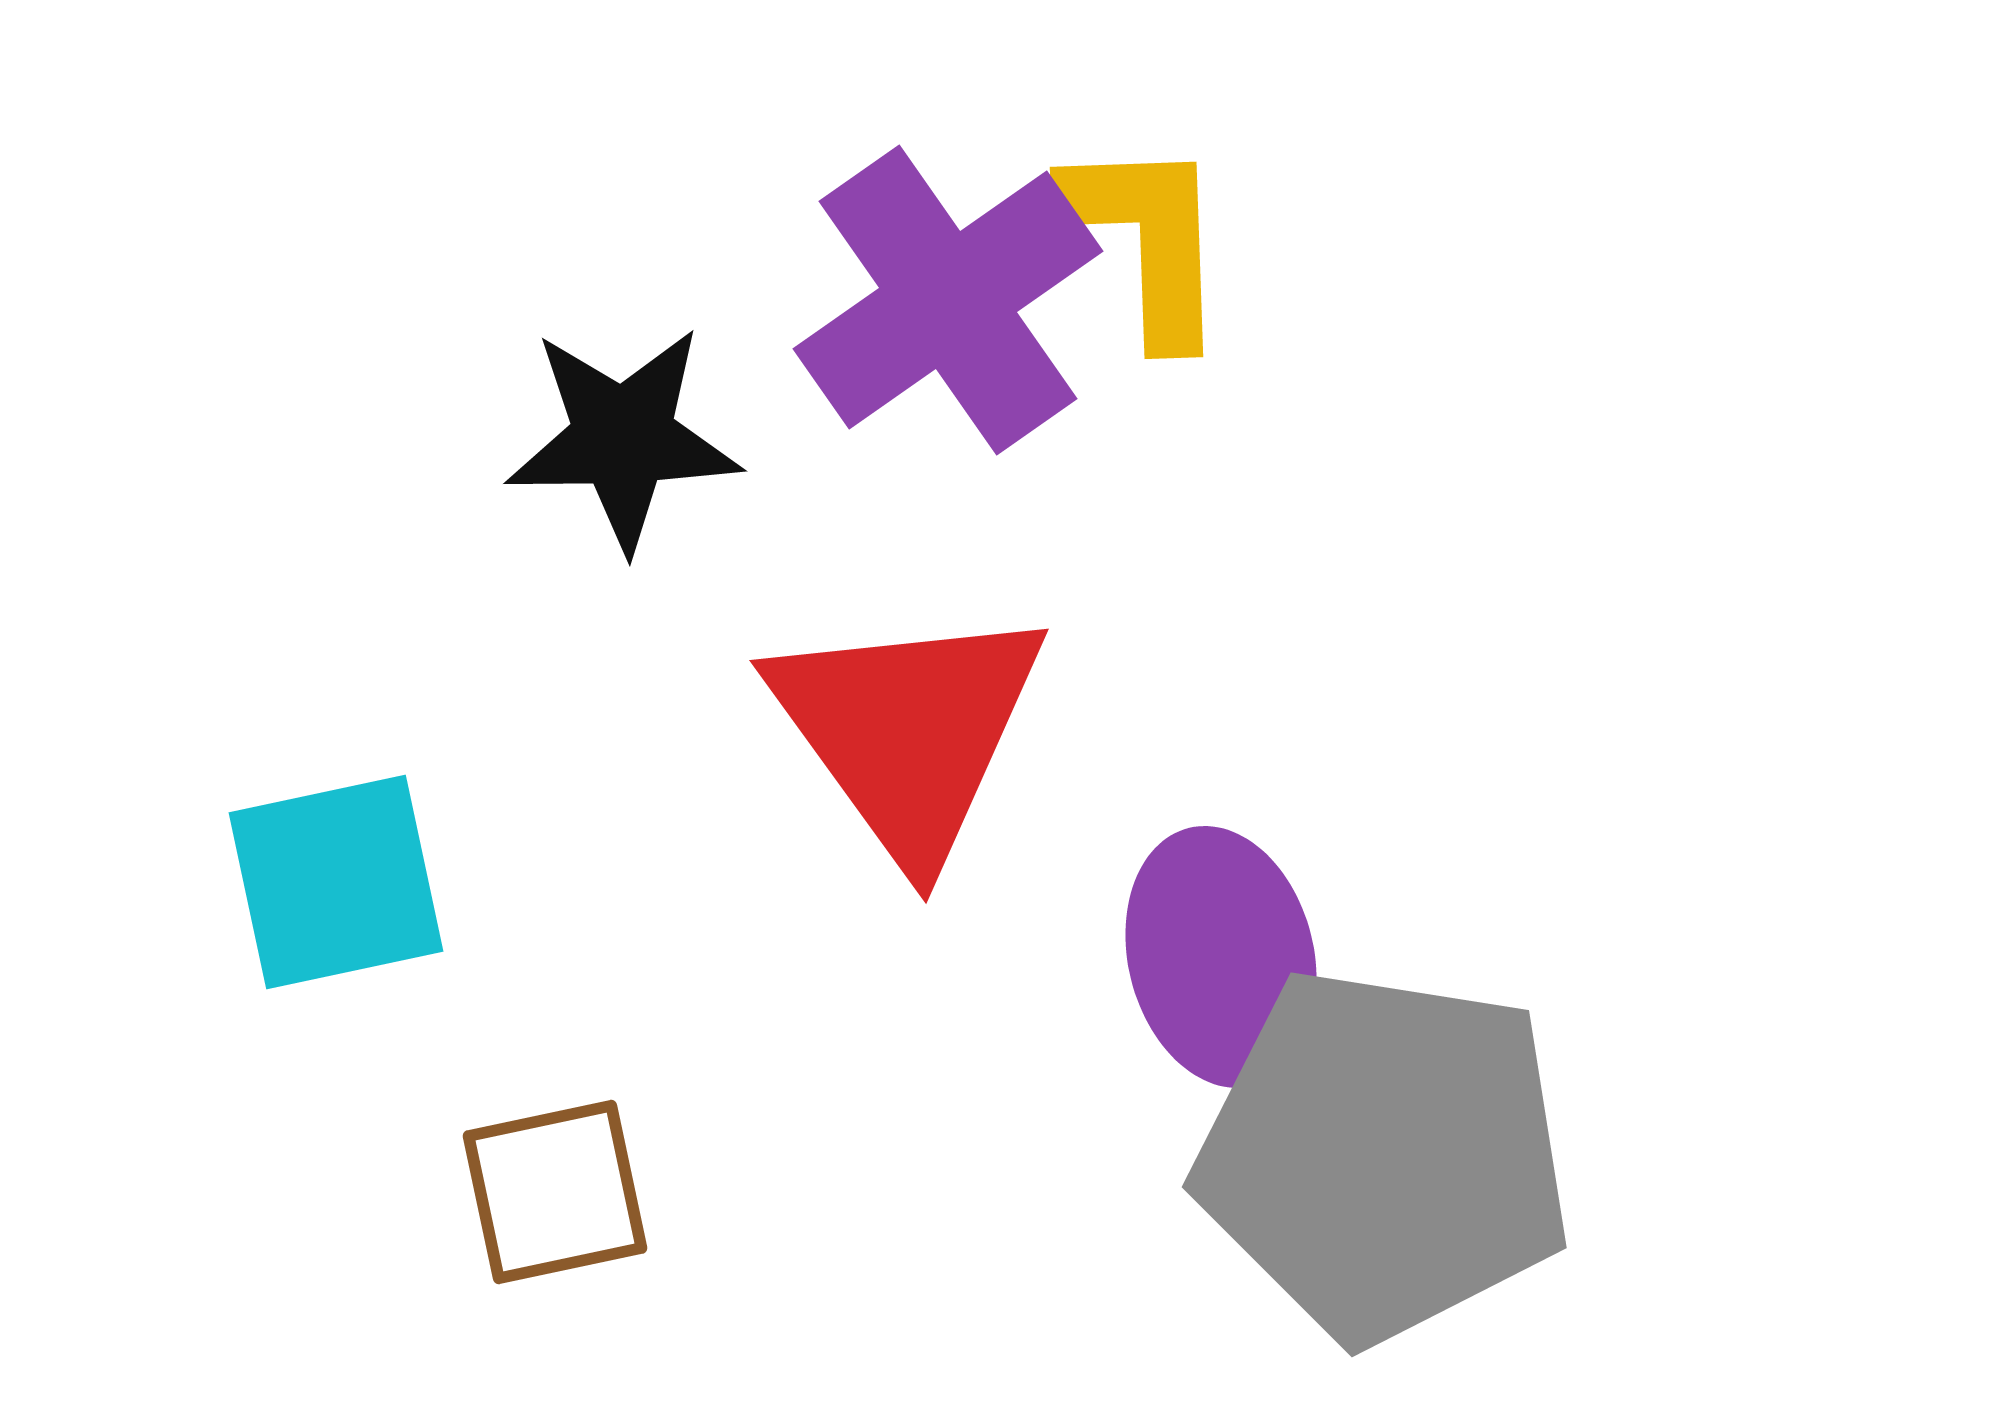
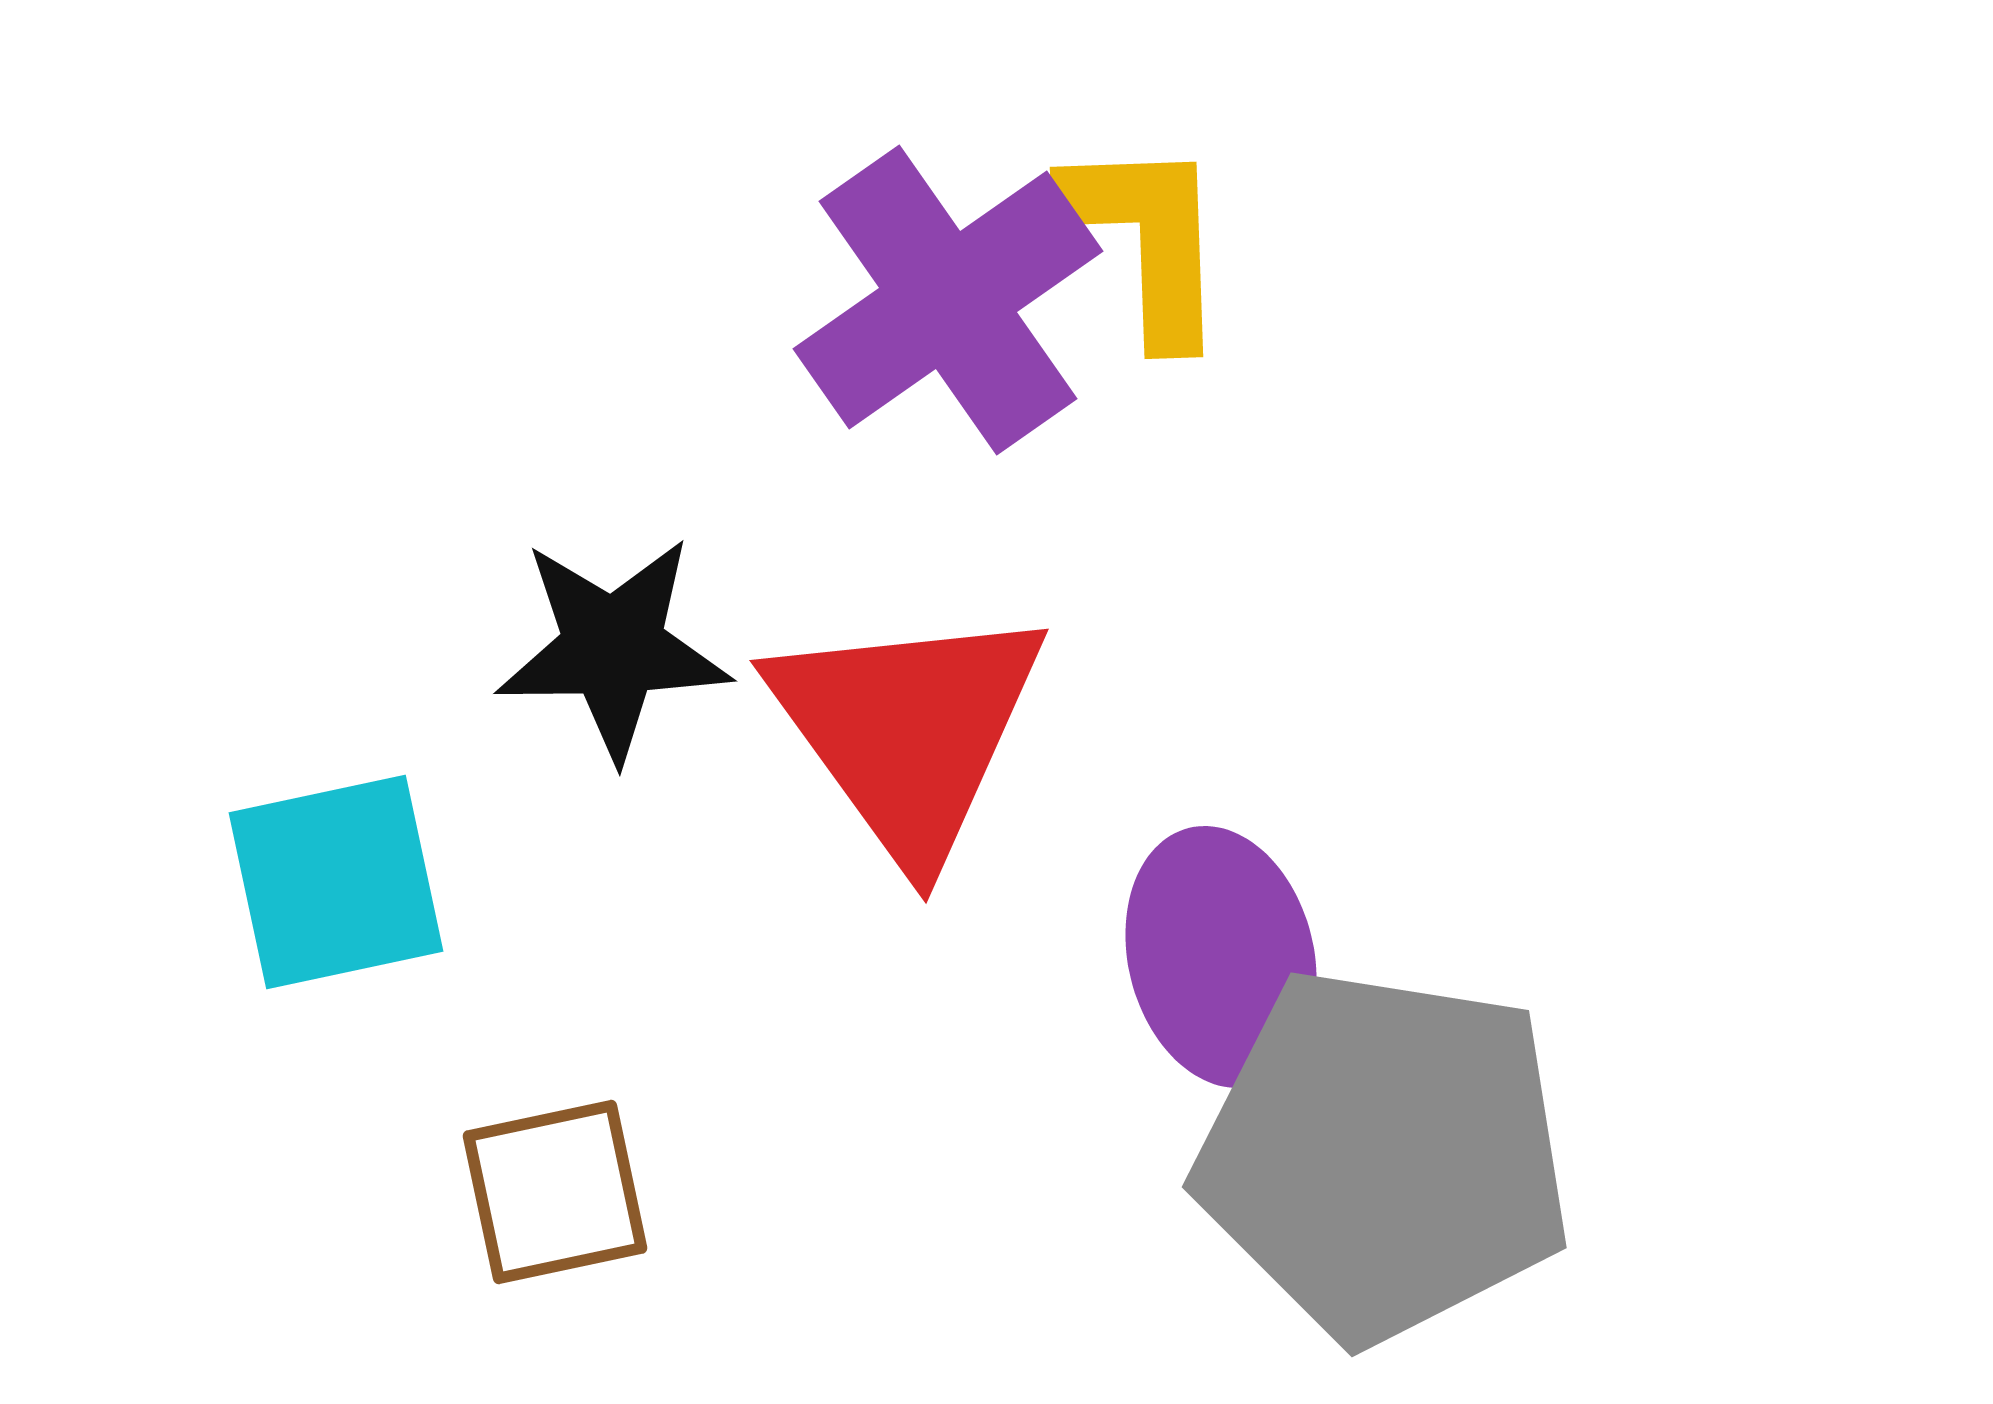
black star: moved 10 px left, 210 px down
